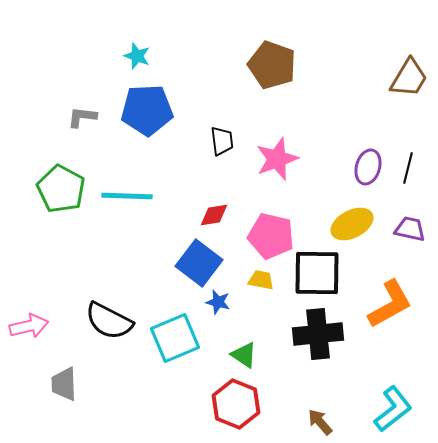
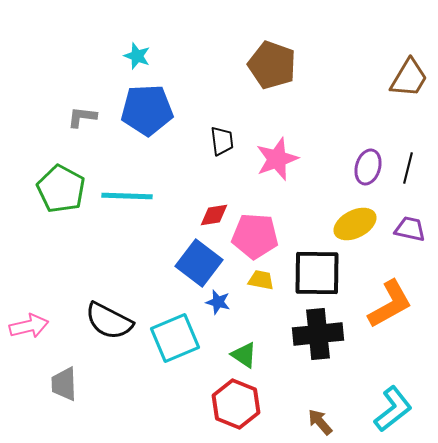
yellow ellipse: moved 3 px right
pink pentagon: moved 16 px left; rotated 9 degrees counterclockwise
